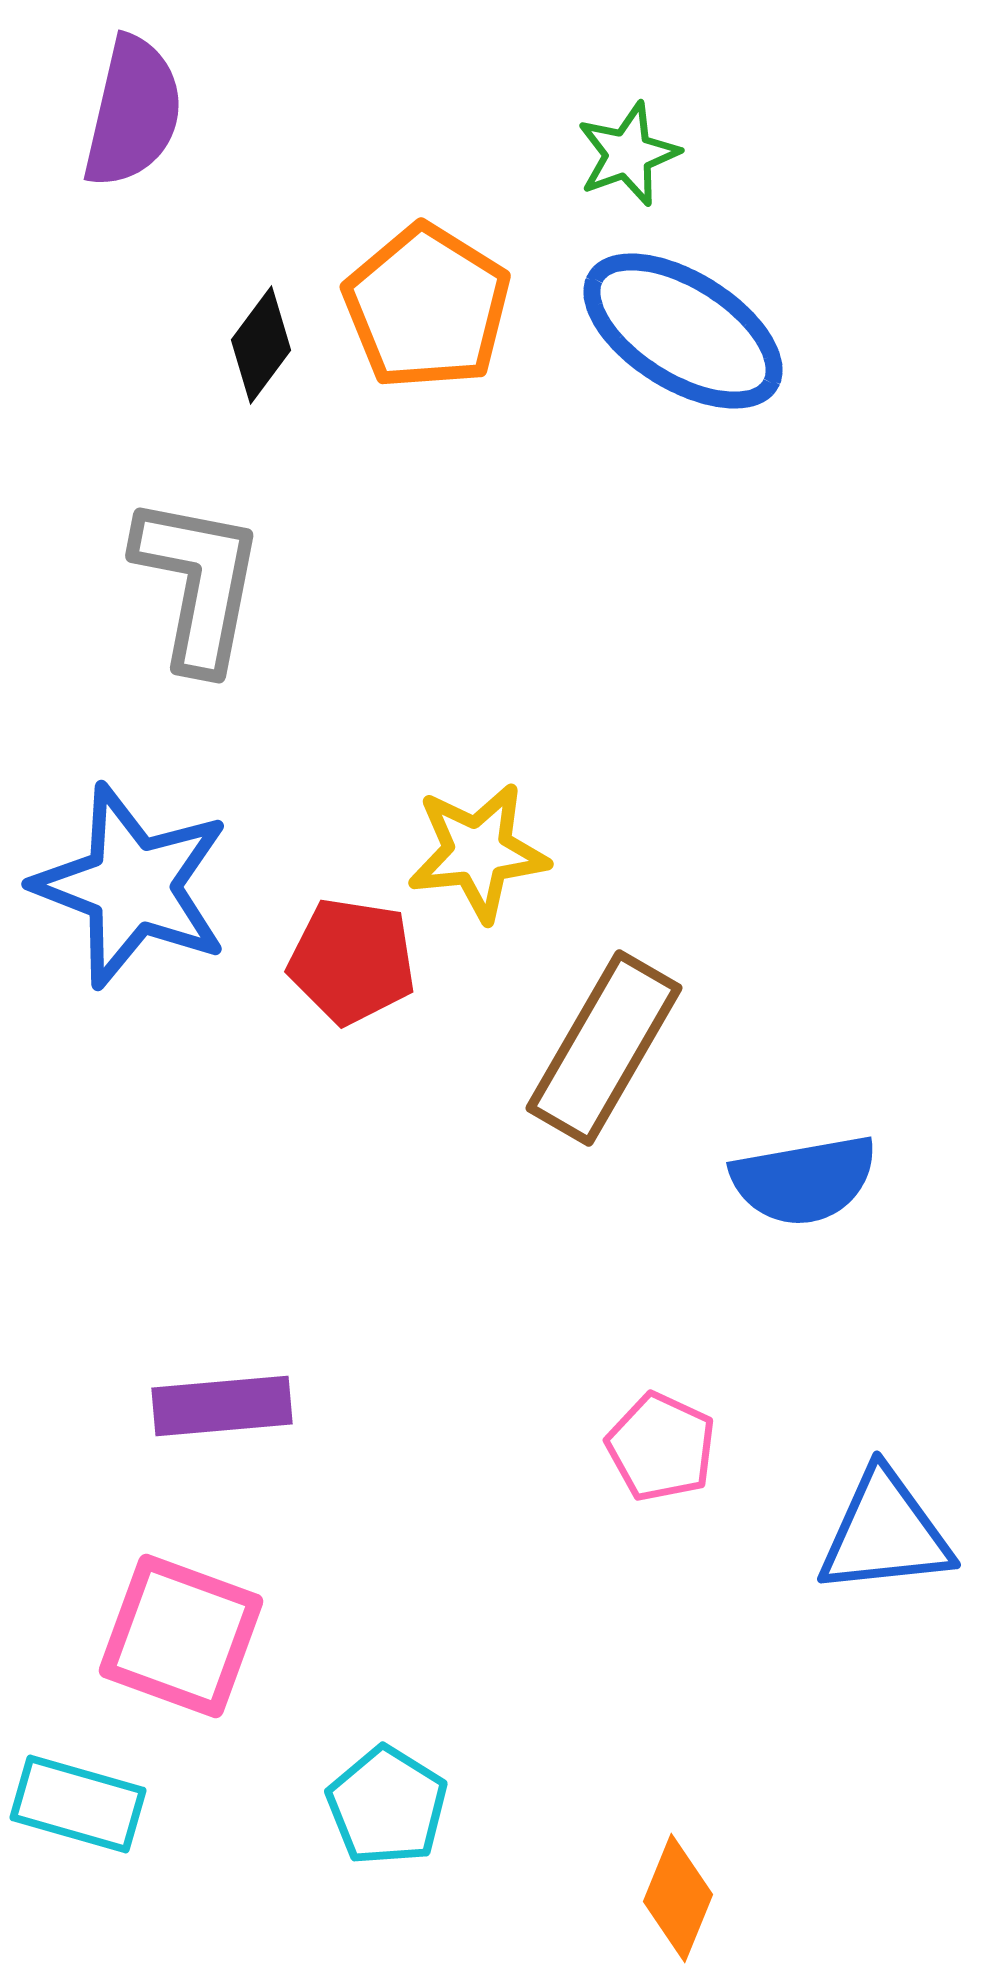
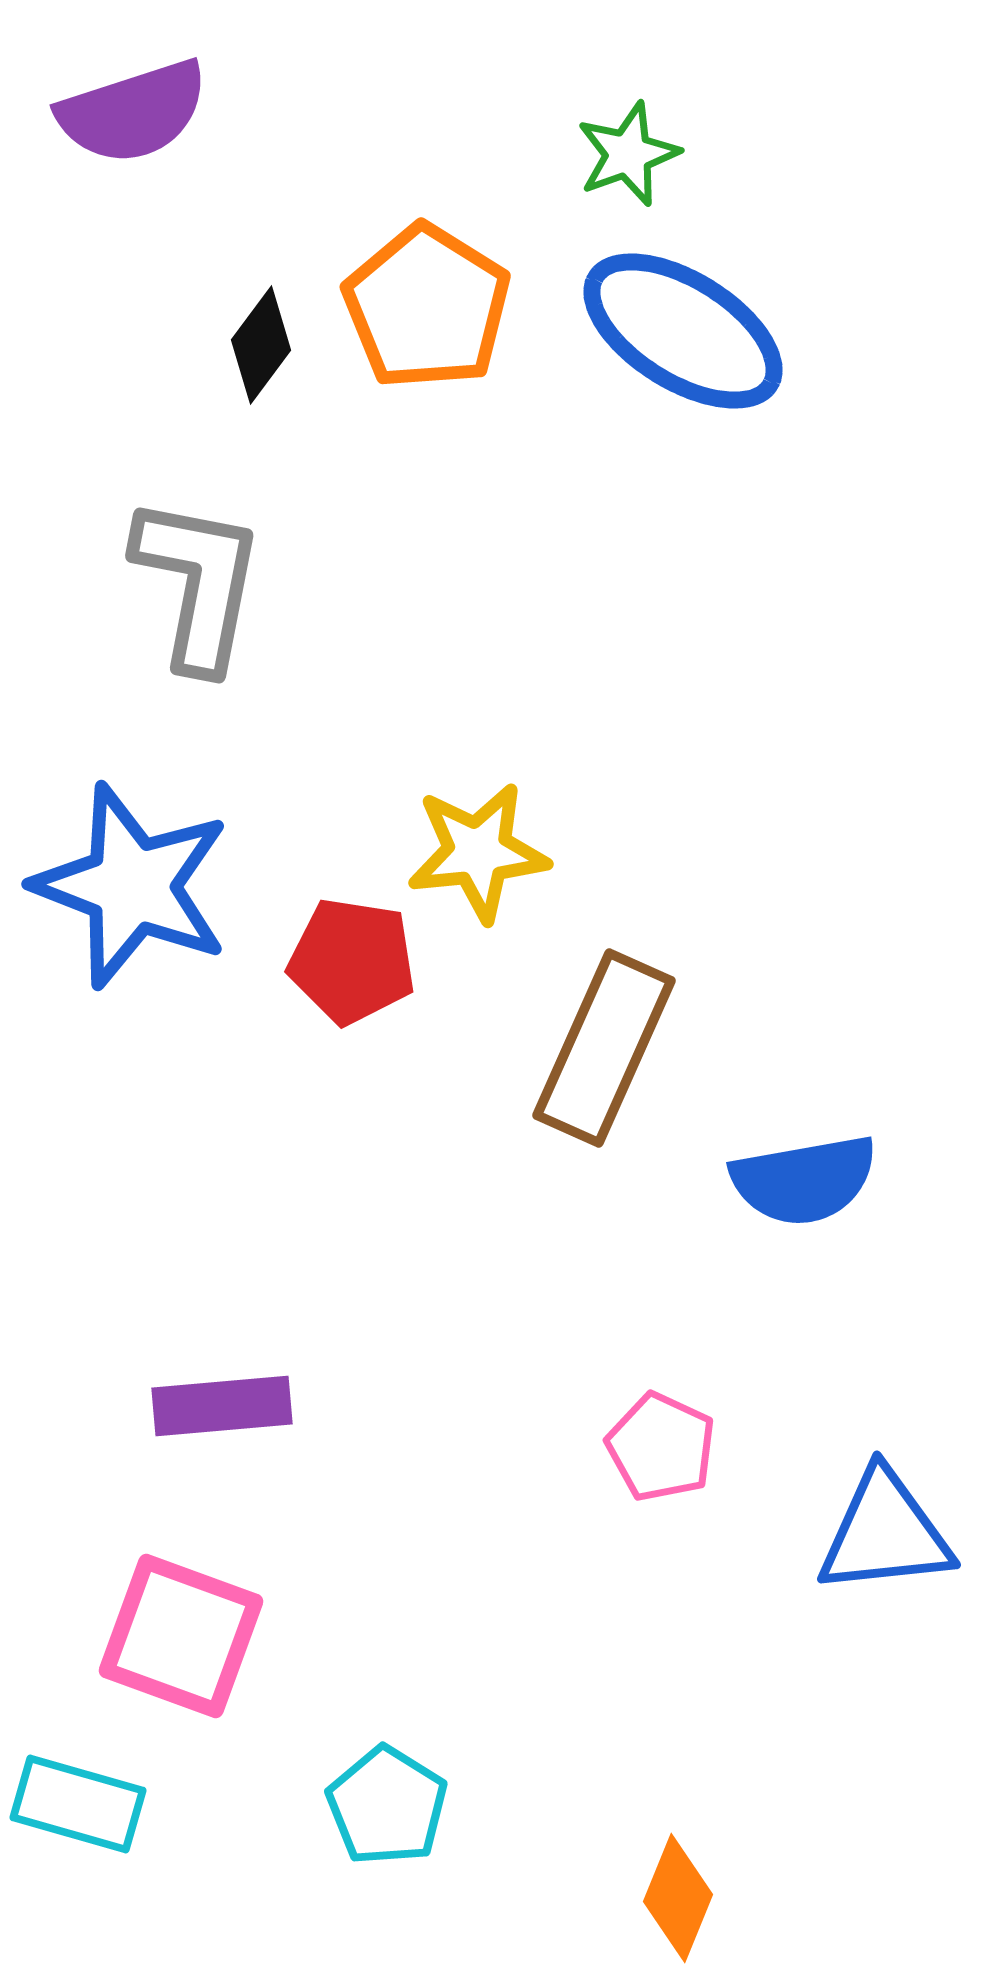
purple semicircle: rotated 59 degrees clockwise
brown rectangle: rotated 6 degrees counterclockwise
